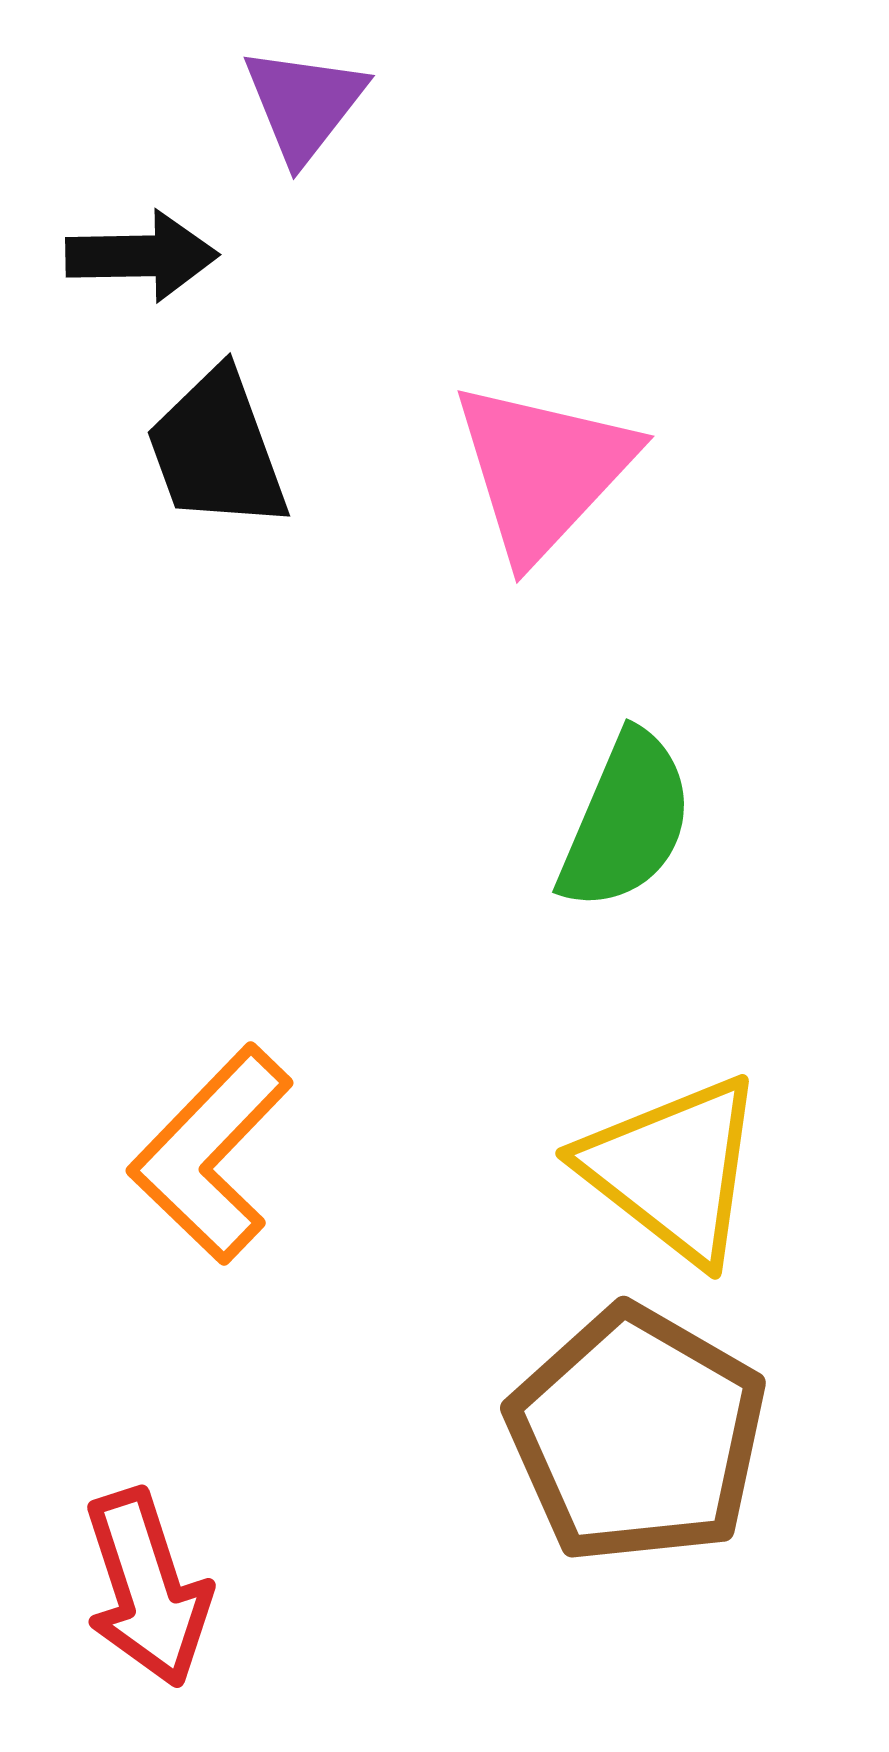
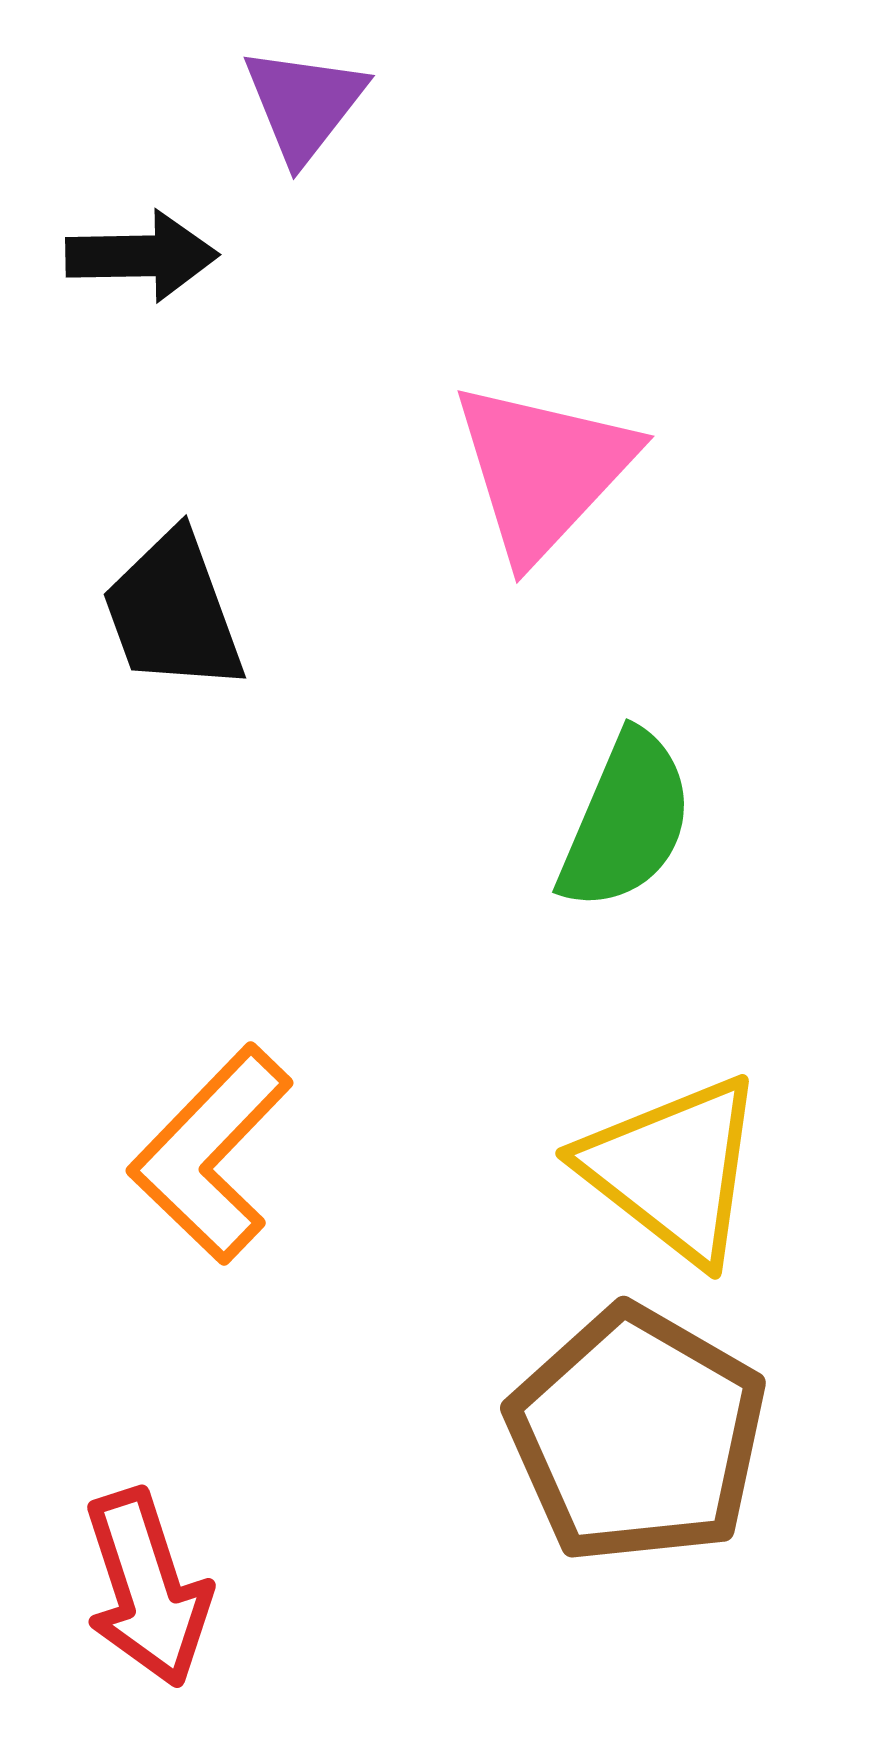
black trapezoid: moved 44 px left, 162 px down
